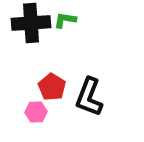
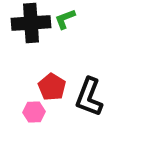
green L-shape: moved 1 px up; rotated 30 degrees counterclockwise
pink hexagon: moved 2 px left
